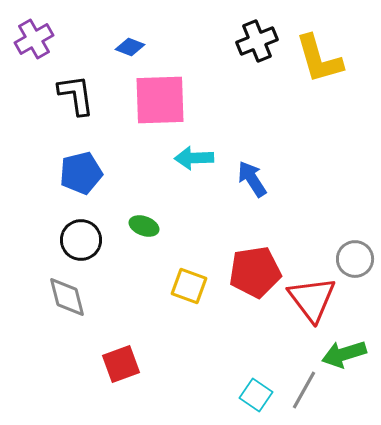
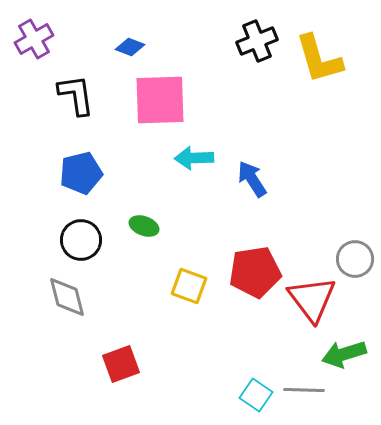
gray line: rotated 63 degrees clockwise
